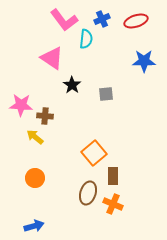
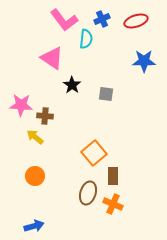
gray square: rotated 14 degrees clockwise
orange circle: moved 2 px up
